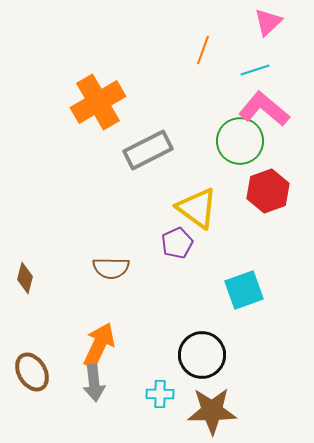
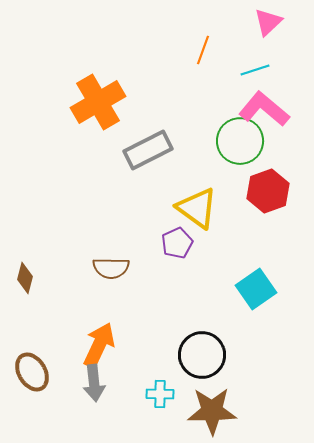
cyan square: moved 12 px right, 1 px up; rotated 15 degrees counterclockwise
